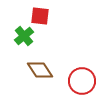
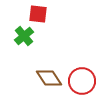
red square: moved 2 px left, 2 px up
brown diamond: moved 9 px right, 8 px down
